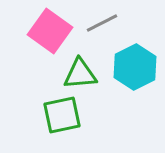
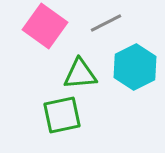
gray line: moved 4 px right
pink square: moved 5 px left, 5 px up
